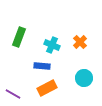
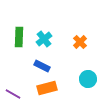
green rectangle: rotated 18 degrees counterclockwise
cyan cross: moved 8 px left, 6 px up; rotated 28 degrees clockwise
blue rectangle: rotated 21 degrees clockwise
cyan circle: moved 4 px right, 1 px down
orange rectangle: rotated 12 degrees clockwise
